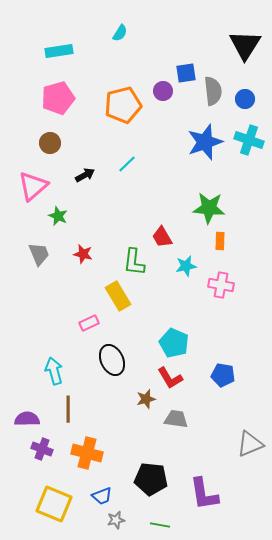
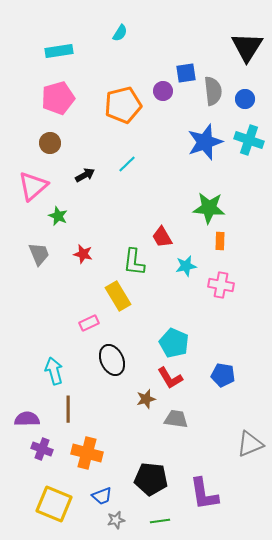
black triangle at (245, 45): moved 2 px right, 2 px down
green line at (160, 525): moved 4 px up; rotated 18 degrees counterclockwise
